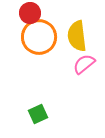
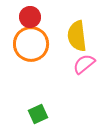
red circle: moved 4 px down
orange circle: moved 8 px left, 7 px down
